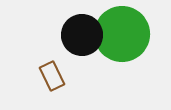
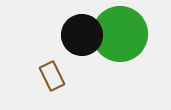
green circle: moved 2 px left
